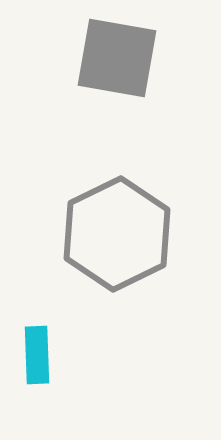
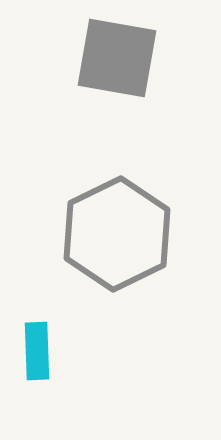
cyan rectangle: moved 4 px up
